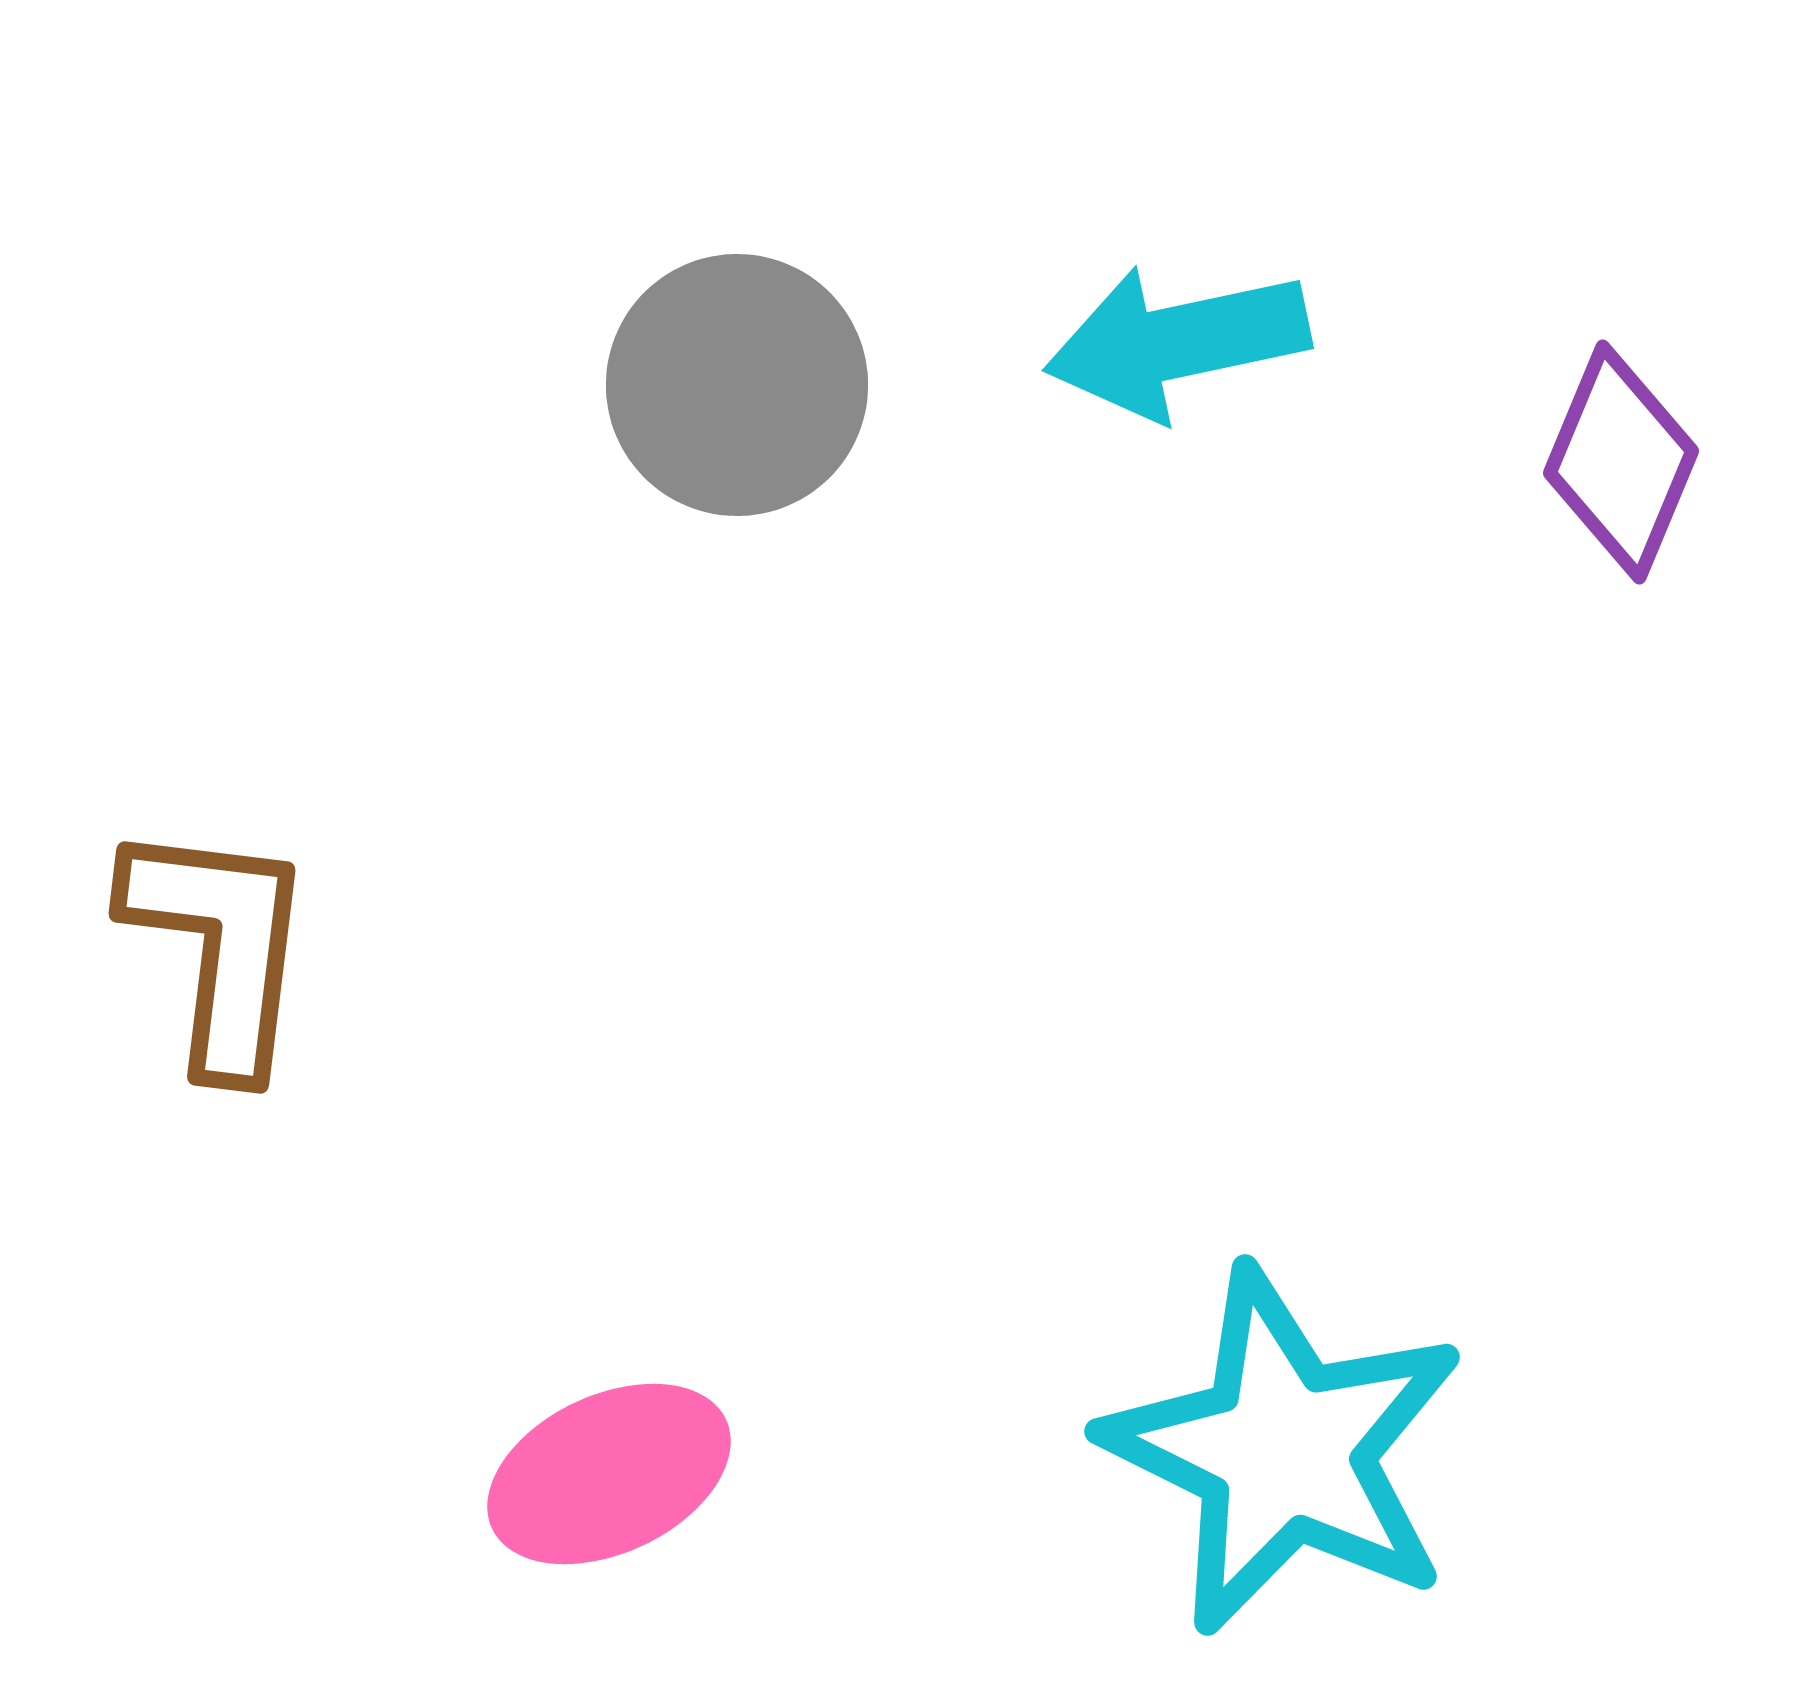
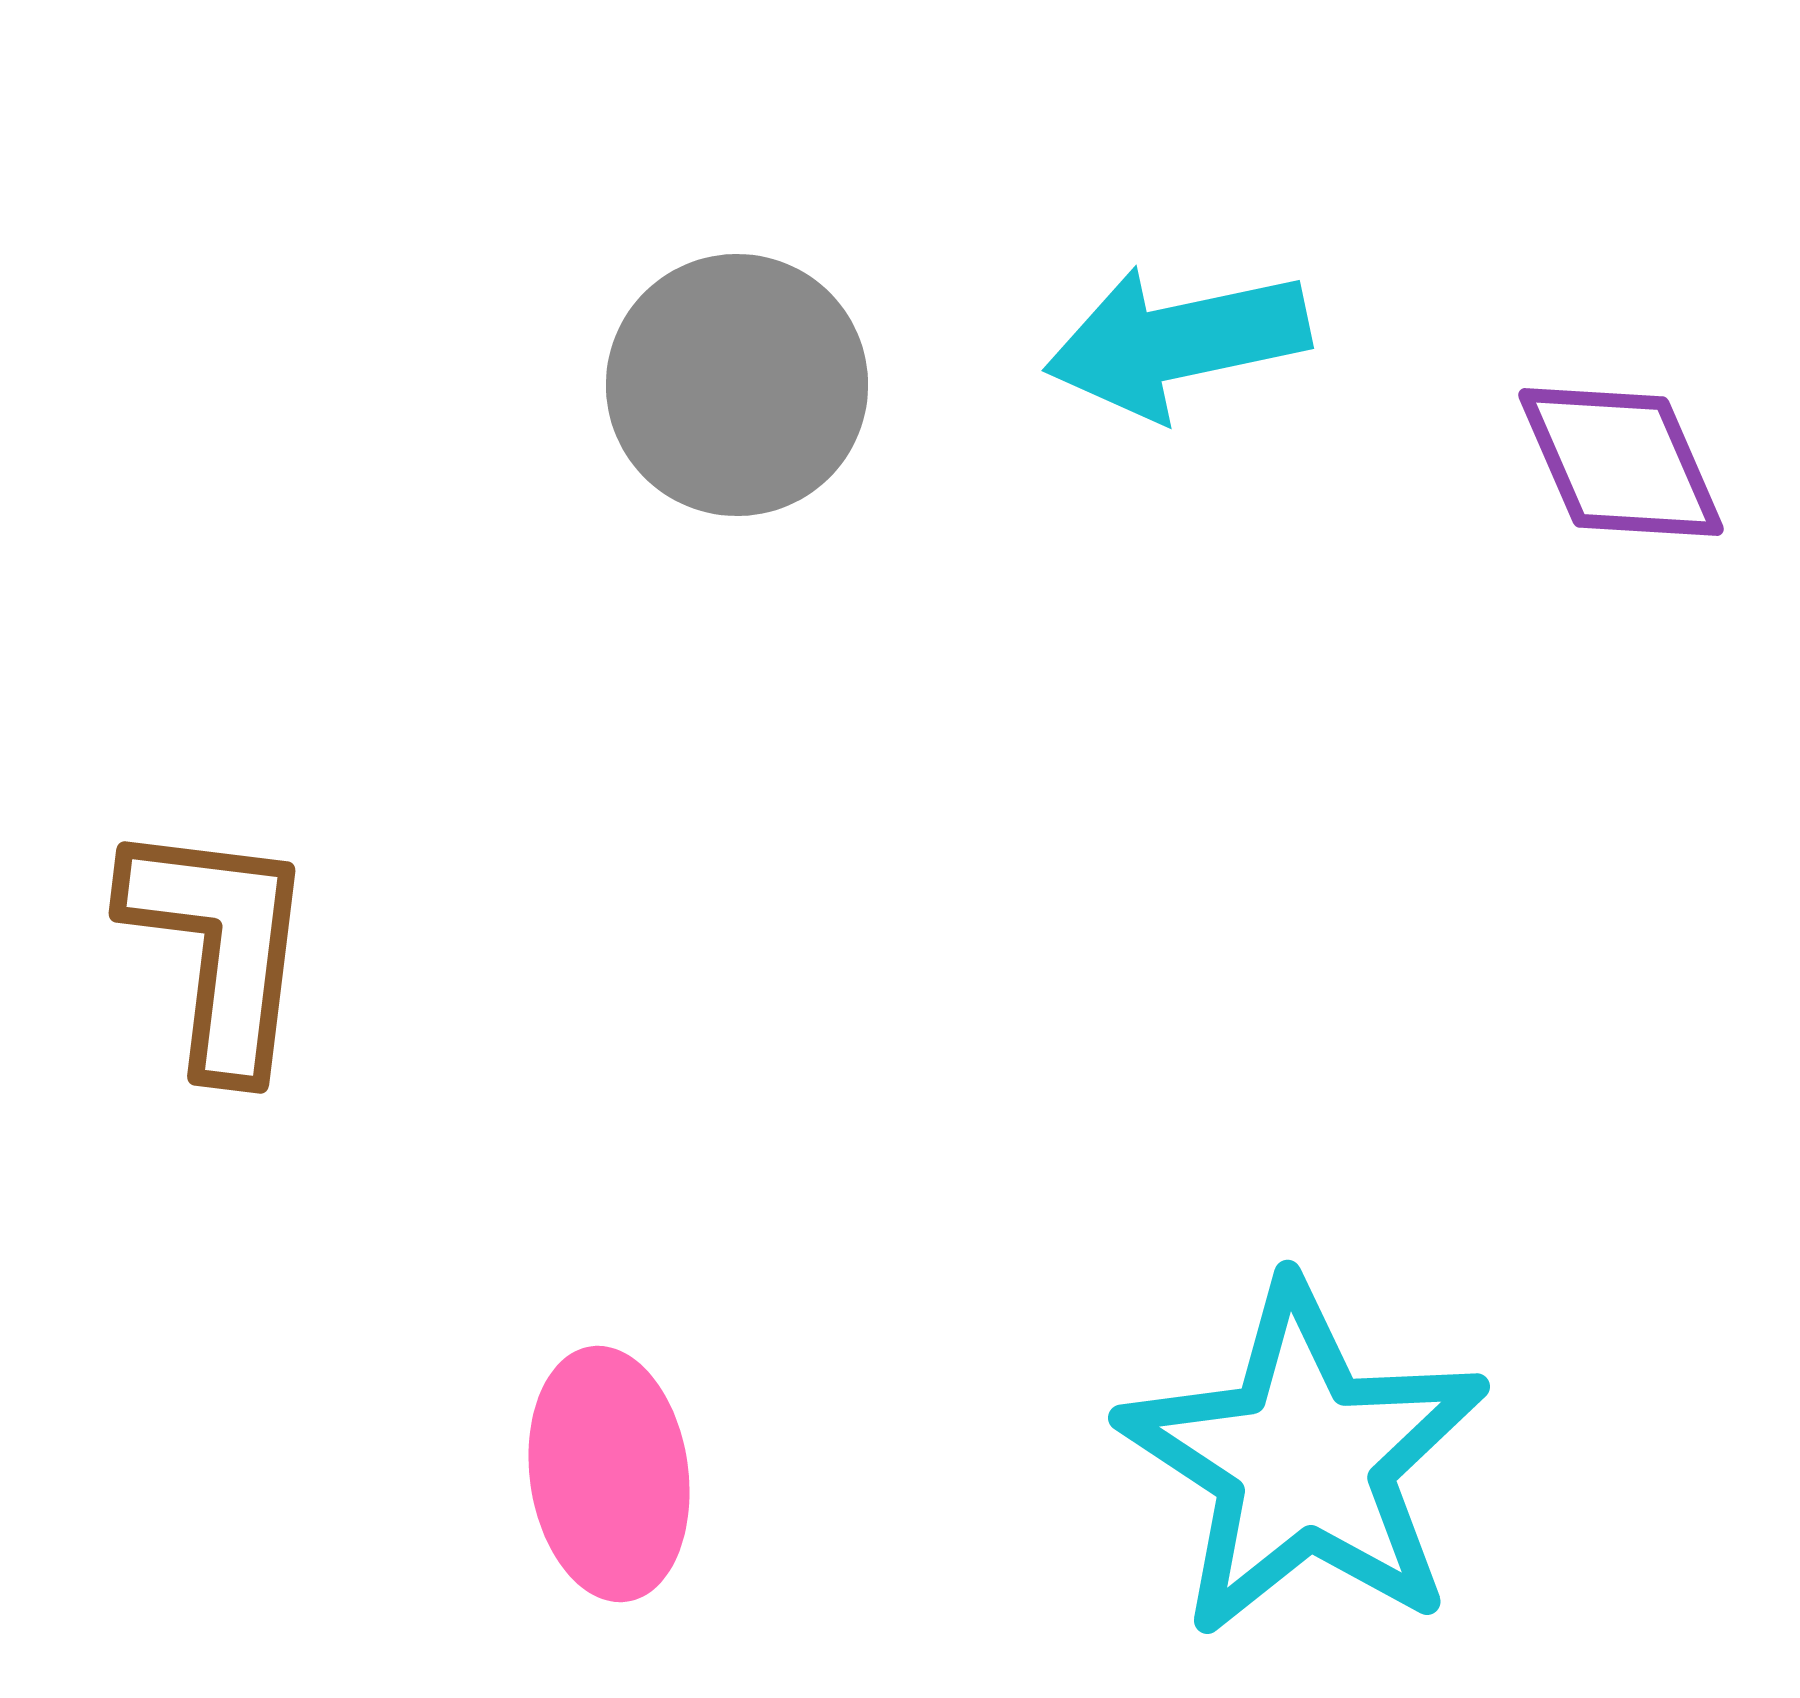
purple diamond: rotated 46 degrees counterclockwise
cyan star: moved 20 px right, 9 px down; rotated 7 degrees clockwise
pink ellipse: rotated 73 degrees counterclockwise
